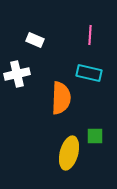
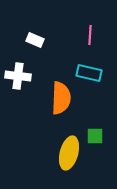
white cross: moved 1 px right, 2 px down; rotated 20 degrees clockwise
